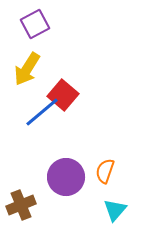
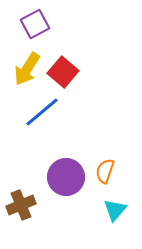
red square: moved 23 px up
